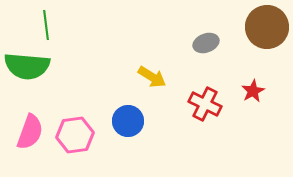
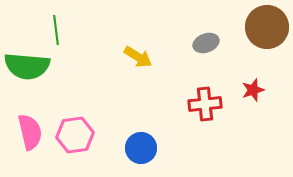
green line: moved 10 px right, 5 px down
yellow arrow: moved 14 px left, 20 px up
red star: moved 1 px up; rotated 10 degrees clockwise
red cross: rotated 32 degrees counterclockwise
blue circle: moved 13 px right, 27 px down
pink semicircle: rotated 33 degrees counterclockwise
